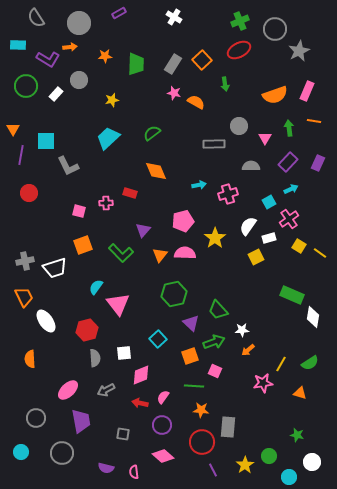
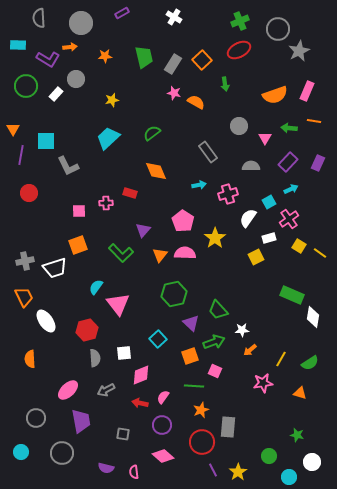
purple rectangle at (119, 13): moved 3 px right
gray semicircle at (36, 18): moved 3 px right; rotated 30 degrees clockwise
gray circle at (79, 23): moved 2 px right
gray circle at (275, 29): moved 3 px right
green trapezoid at (136, 64): moved 8 px right, 7 px up; rotated 15 degrees counterclockwise
gray circle at (79, 80): moved 3 px left, 1 px up
green arrow at (289, 128): rotated 77 degrees counterclockwise
gray rectangle at (214, 144): moved 6 px left, 8 px down; rotated 55 degrees clockwise
pink square at (79, 211): rotated 16 degrees counterclockwise
pink pentagon at (183, 221): rotated 25 degrees counterclockwise
white semicircle at (248, 226): moved 8 px up
orange square at (83, 245): moved 5 px left
orange arrow at (248, 350): moved 2 px right
yellow line at (281, 364): moved 5 px up
orange star at (201, 410): rotated 28 degrees counterclockwise
yellow star at (245, 465): moved 7 px left, 7 px down
